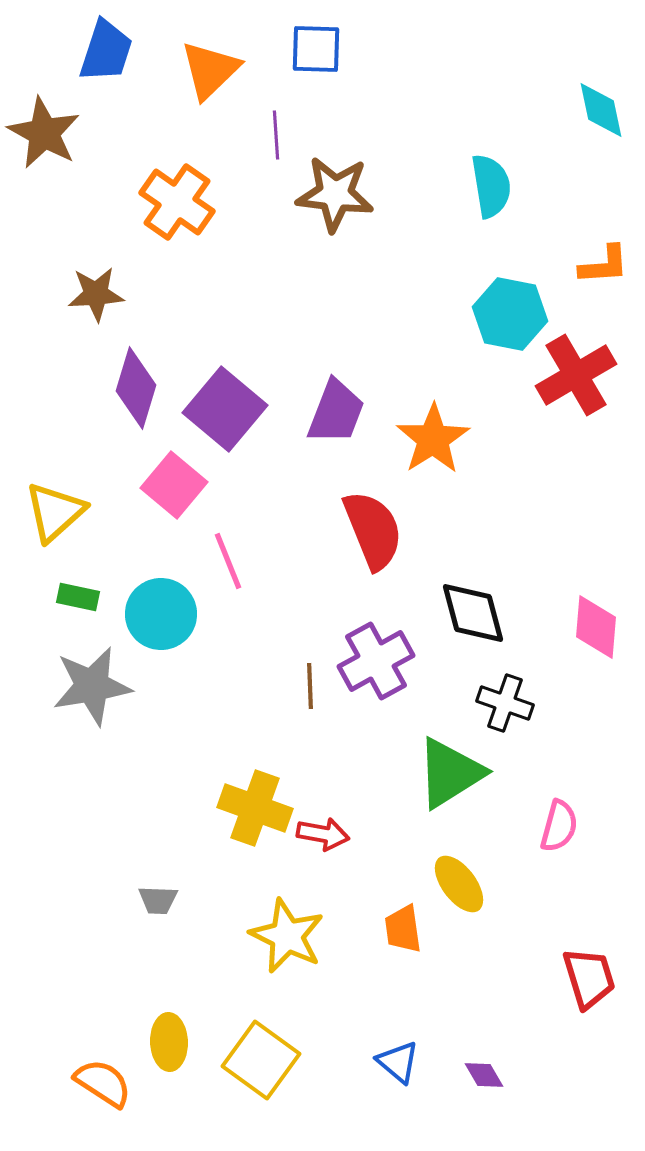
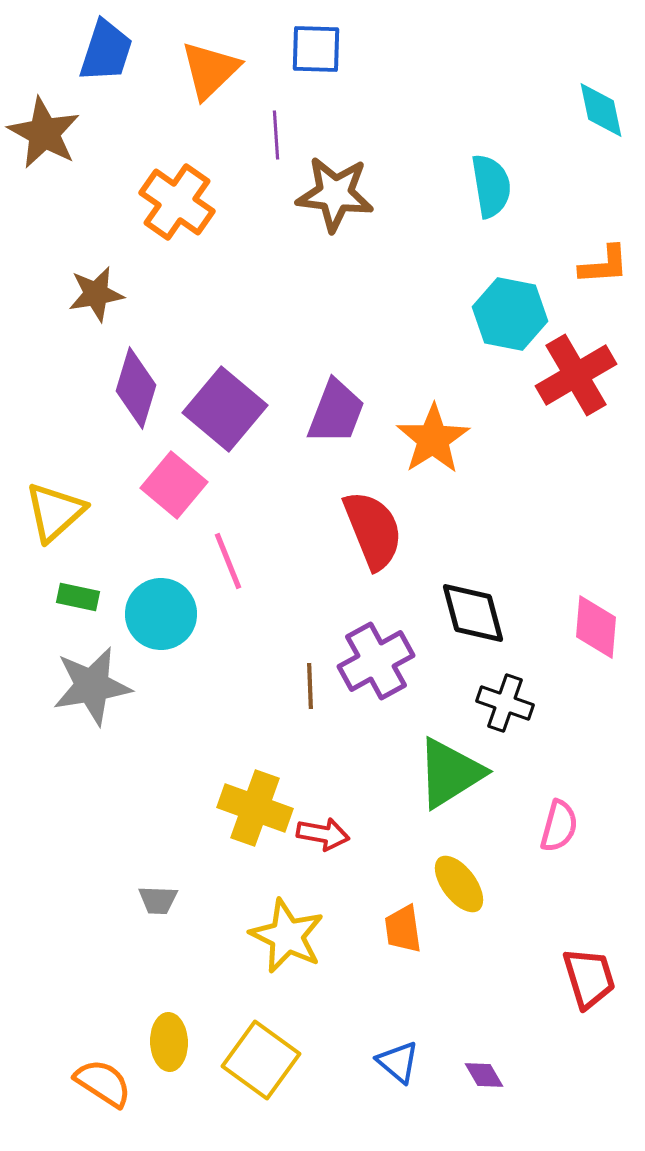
brown star at (96, 294): rotated 6 degrees counterclockwise
